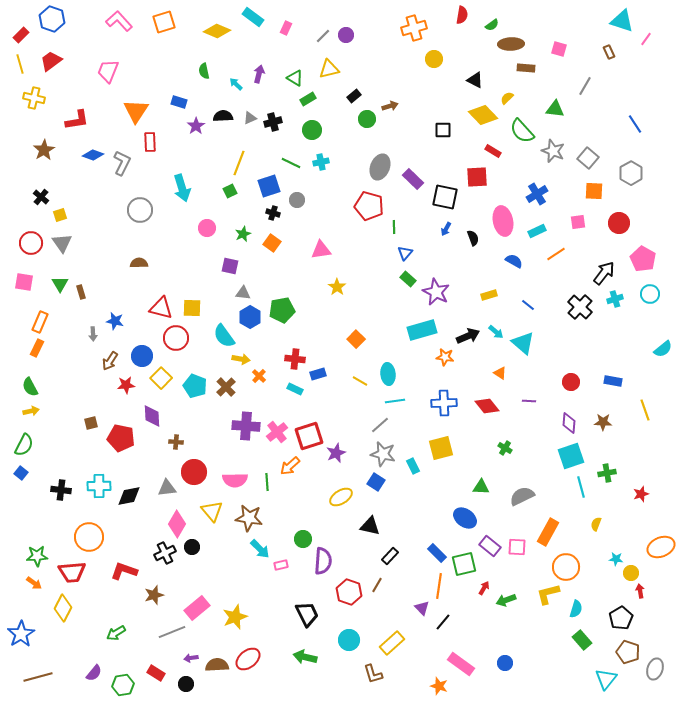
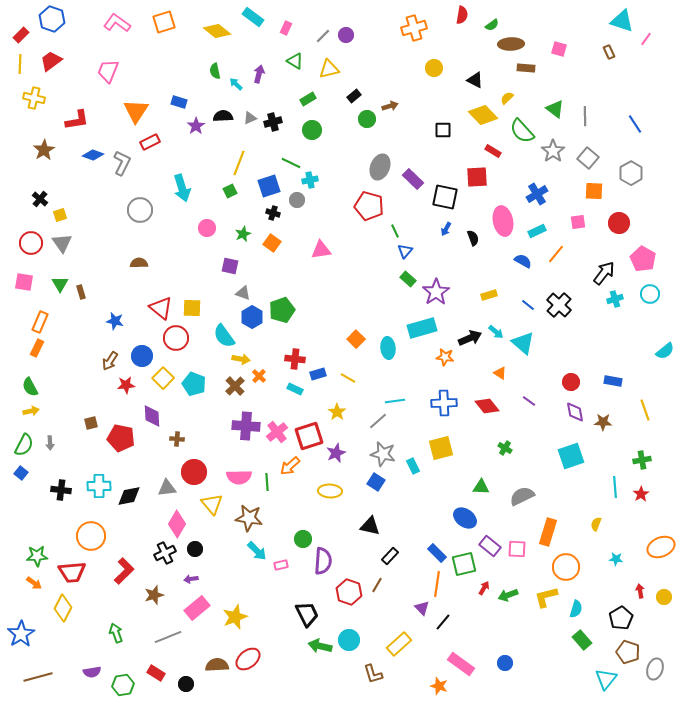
pink L-shape at (119, 21): moved 2 px left, 2 px down; rotated 12 degrees counterclockwise
yellow diamond at (217, 31): rotated 16 degrees clockwise
yellow circle at (434, 59): moved 9 px down
yellow line at (20, 64): rotated 18 degrees clockwise
green semicircle at (204, 71): moved 11 px right
green triangle at (295, 78): moved 17 px up
gray line at (585, 86): moved 30 px down; rotated 30 degrees counterclockwise
green triangle at (555, 109): rotated 30 degrees clockwise
red rectangle at (150, 142): rotated 66 degrees clockwise
gray star at (553, 151): rotated 15 degrees clockwise
cyan cross at (321, 162): moved 11 px left, 18 px down
black cross at (41, 197): moved 1 px left, 2 px down
green line at (394, 227): moved 1 px right, 4 px down; rotated 24 degrees counterclockwise
blue triangle at (405, 253): moved 2 px up
orange line at (556, 254): rotated 18 degrees counterclockwise
blue semicircle at (514, 261): moved 9 px right
yellow star at (337, 287): moved 125 px down
purple star at (436, 292): rotated 12 degrees clockwise
gray triangle at (243, 293): rotated 14 degrees clockwise
black cross at (580, 307): moved 21 px left, 2 px up
red triangle at (161, 308): rotated 25 degrees clockwise
green pentagon at (282, 310): rotated 10 degrees counterclockwise
blue hexagon at (250, 317): moved 2 px right
cyan rectangle at (422, 330): moved 2 px up
gray arrow at (93, 334): moved 43 px left, 109 px down
black arrow at (468, 336): moved 2 px right, 2 px down
cyan semicircle at (663, 349): moved 2 px right, 2 px down
cyan ellipse at (388, 374): moved 26 px up
yellow square at (161, 378): moved 2 px right
yellow line at (360, 381): moved 12 px left, 3 px up
cyan pentagon at (195, 386): moved 1 px left, 2 px up
brown cross at (226, 387): moved 9 px right, 1 px up
purple line at (529, 401): rotated 32 degrees clockwise
purple diamond at (569, 423): moved 6 px right, 11 px up; rotated 15 degrees counterclockwise
gray line at (380, 425): moved 2 px left, 4 px up
brown cross at (176, 442): moved 1 px right, 3 px up
green cross at (607, 473): moved 35 px right, 13 px up
pink semicircle at (235, 480): moved 4 px right, 3 px up
cyan line at (581, 487): moved 34 px right; rotated 10 degrees clockwise
red star at (641, 494): rotated 14 degrees counterclockwise
yellow ellipse at (341, 497): moved 11 px left, 6 px up; rotated 35 degrees clockwise
yellow triangle at (212, 511): moved 7 px up
orange rectangle at (548, 532): rotated 12 degrees counterclockwise
orange circle at (89, 537): moved 2 px right, 1 px up
black circle at (192, 547): moved 3 px right, 2 px down
pink square at (517, 547): moved 2 px down
cyan arrow at (260, 549): moved 3 px left, 2 px down
red L-shape at (124, 571): rotated 116 degrees clockwise
yellow circle at (631, 573): moved 33 px right, 24 px down
orange line at (439, 586): moved 2 px left, 2 px up
yellow L-shape at (548, 594): moved 2 px left, 3 px down
green arrow at (506, 600): moved 2 px right, 5 px up
gray line at (172, 632): moved 4 px left, 5 px down
green arrow at (116, 633): rotated 102 degrees clockwise
yellow rectangle at (392, 643): moved 7 px right, 1 px down
green arrow at (305, 657): moved 15 px right, 11 px up
purple arrow at (191, 658): moved 79 px up
purple semicircle at (94, 673): moved 2 px left, 1 px up; rotated 42 degrees clockwise
